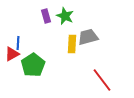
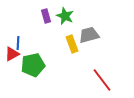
gray trapezoid: moved 1 px right, 2 px up
yellow rectangle: rotated 24 degrees counterclockwise
green pentagon: rotated 20 degrees clockwise
